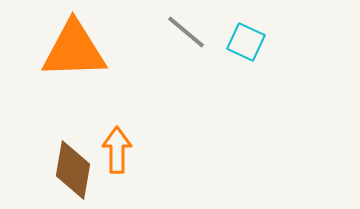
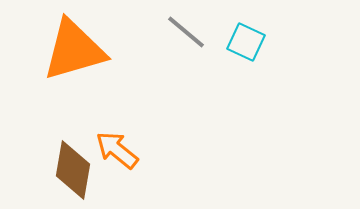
orange triangle: rotated 14 degrees counterclockwise
orange arrow: rotated 51 degrees counterclockwise
